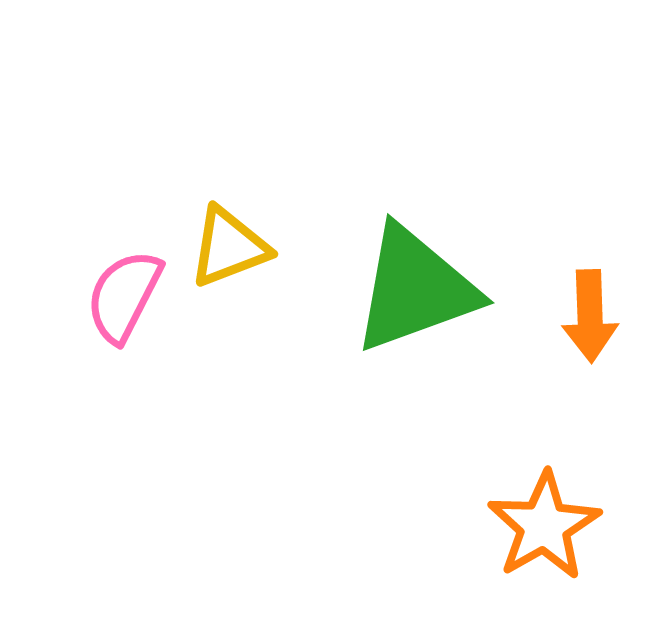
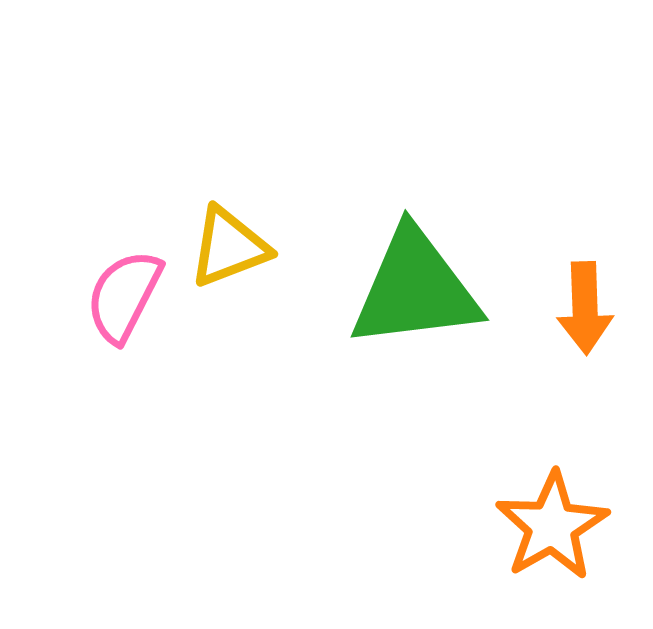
green triangle: rotated 13 degrees clockwise
orange arrow: moved 5 px left, 8 px up
orange star: moved 8 px right
